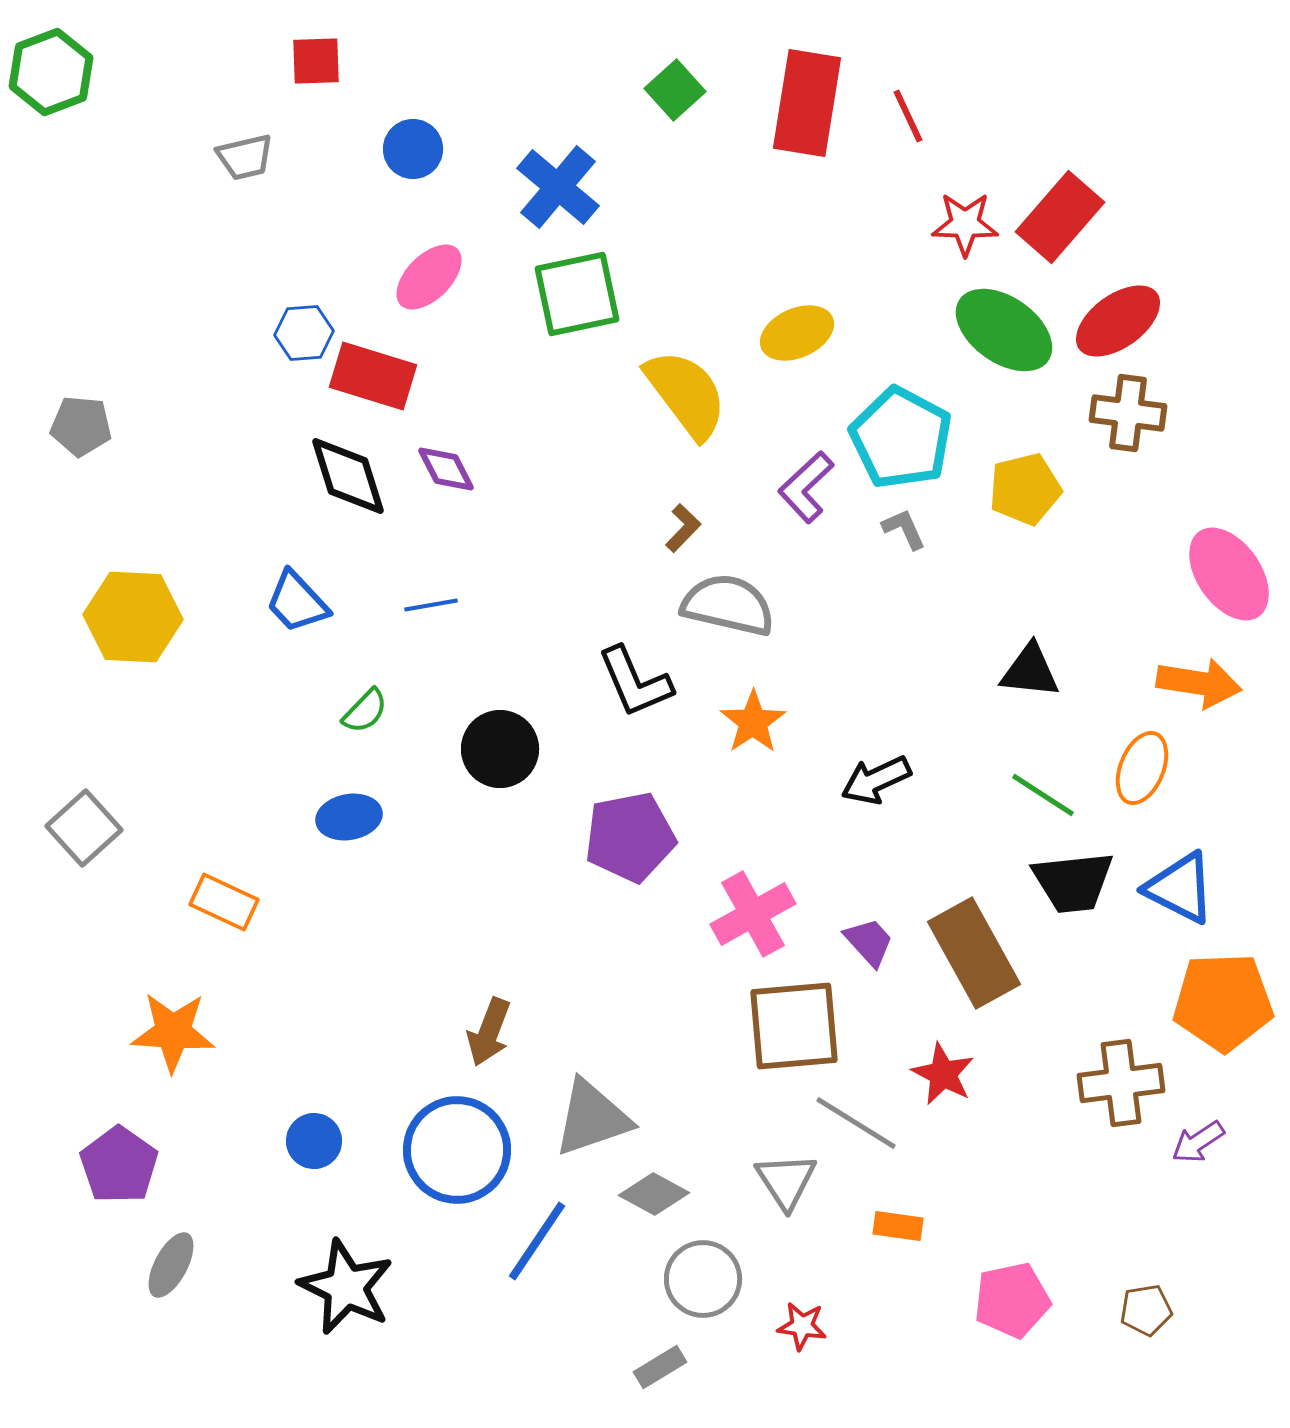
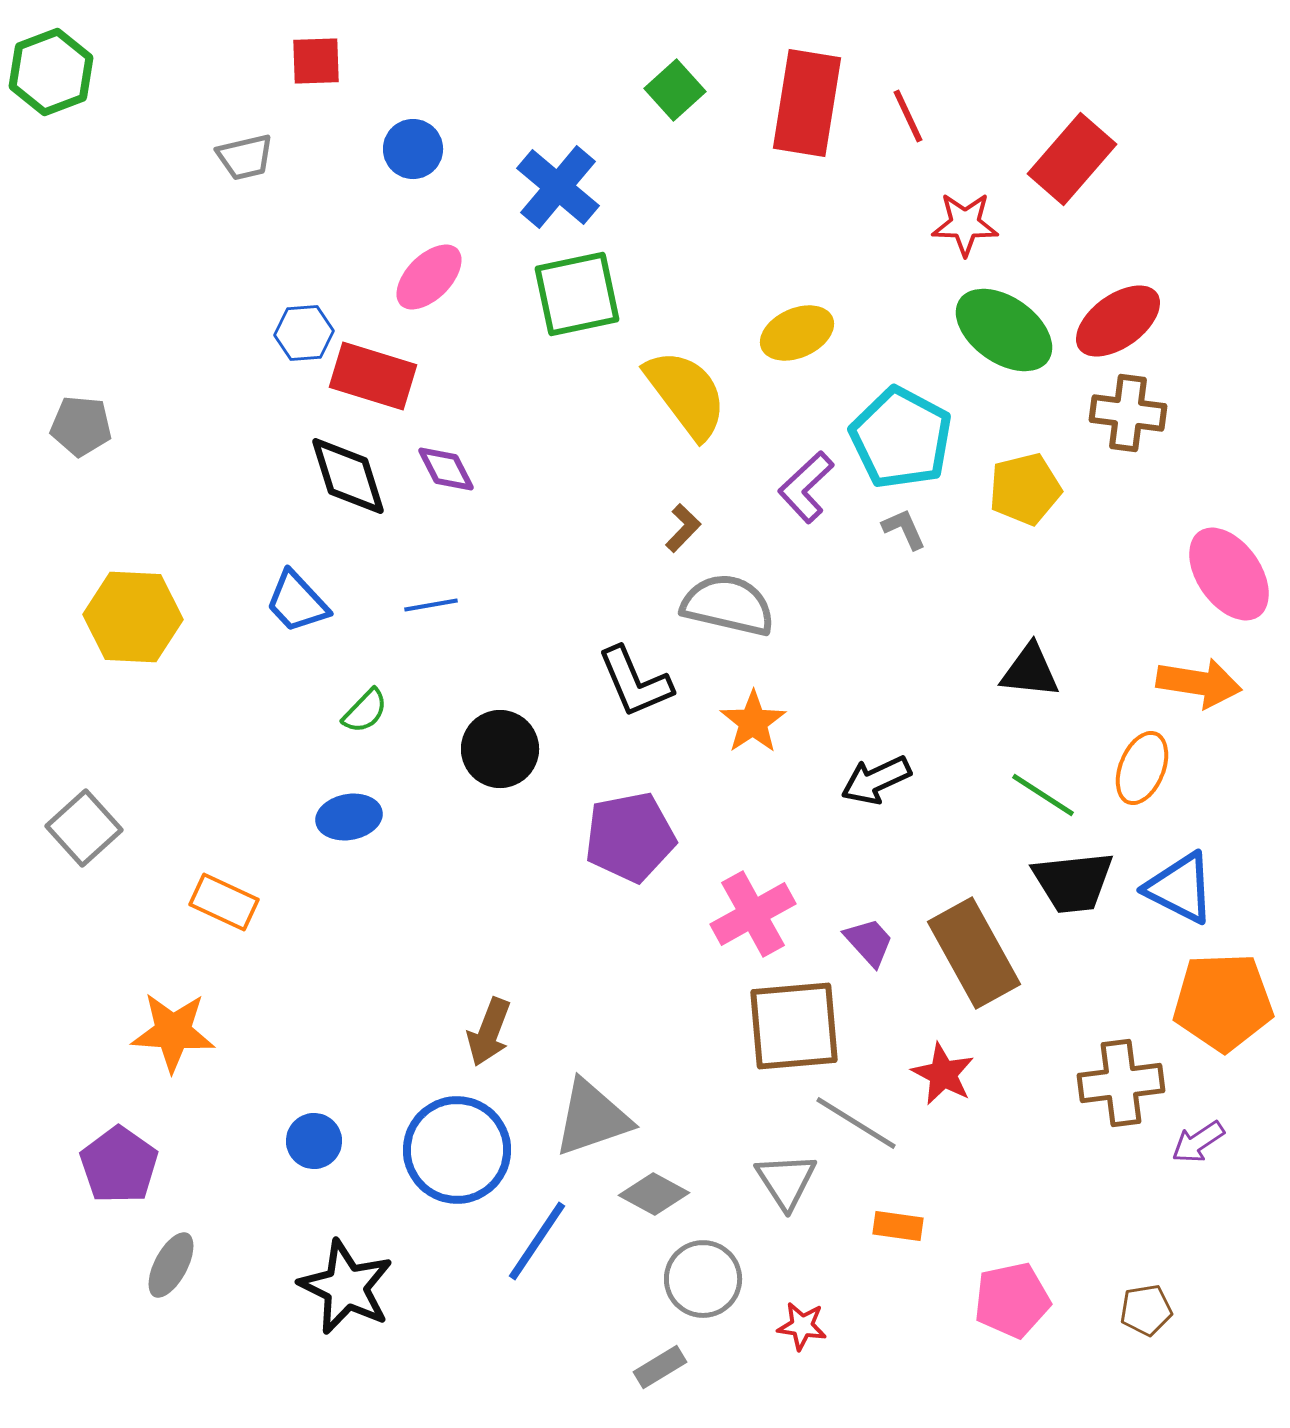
red rectangle at (1060, 217): moved 12 px right, 58 px up
